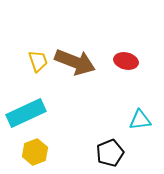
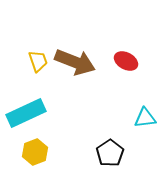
red ellipse: rotated 15 degrees clockwise
cyan triangle: moved 5 px right, 2 px up
black pentagon: rotated 12 degrees counterclockwise
